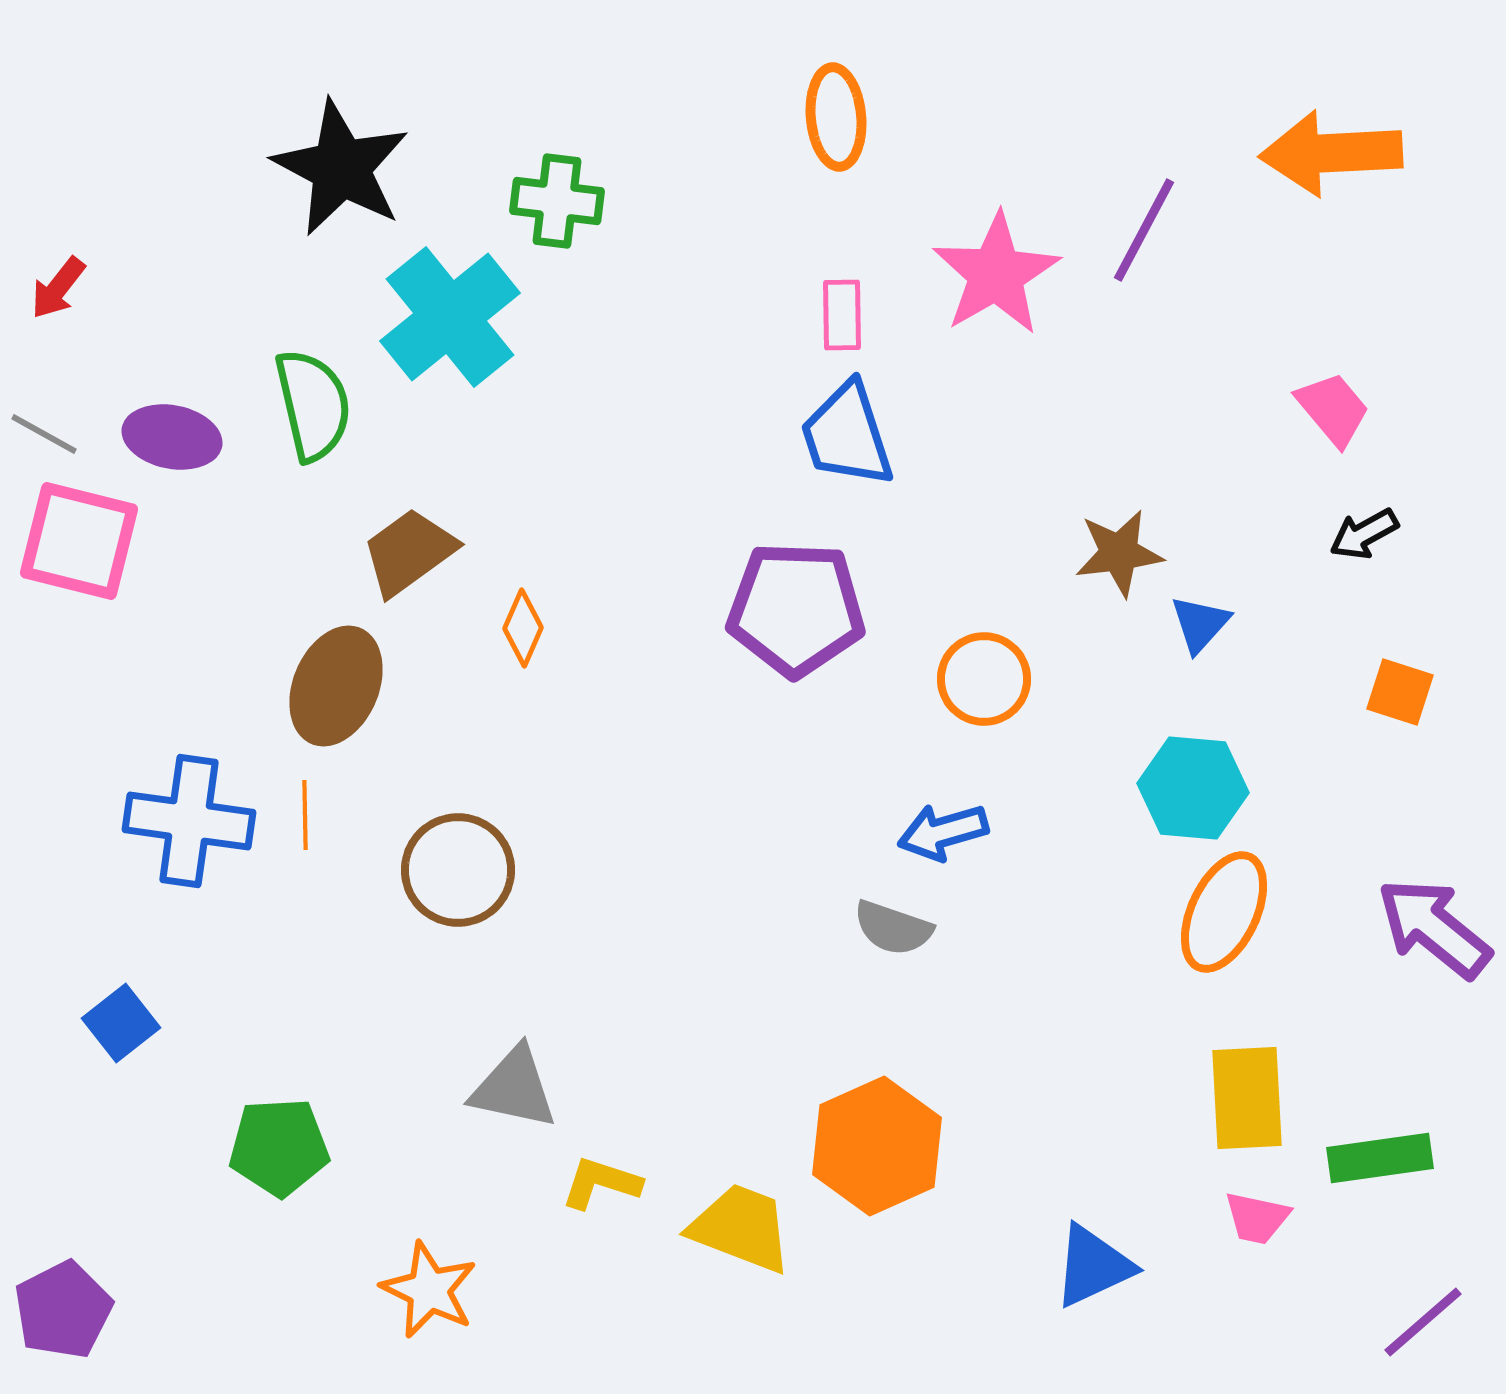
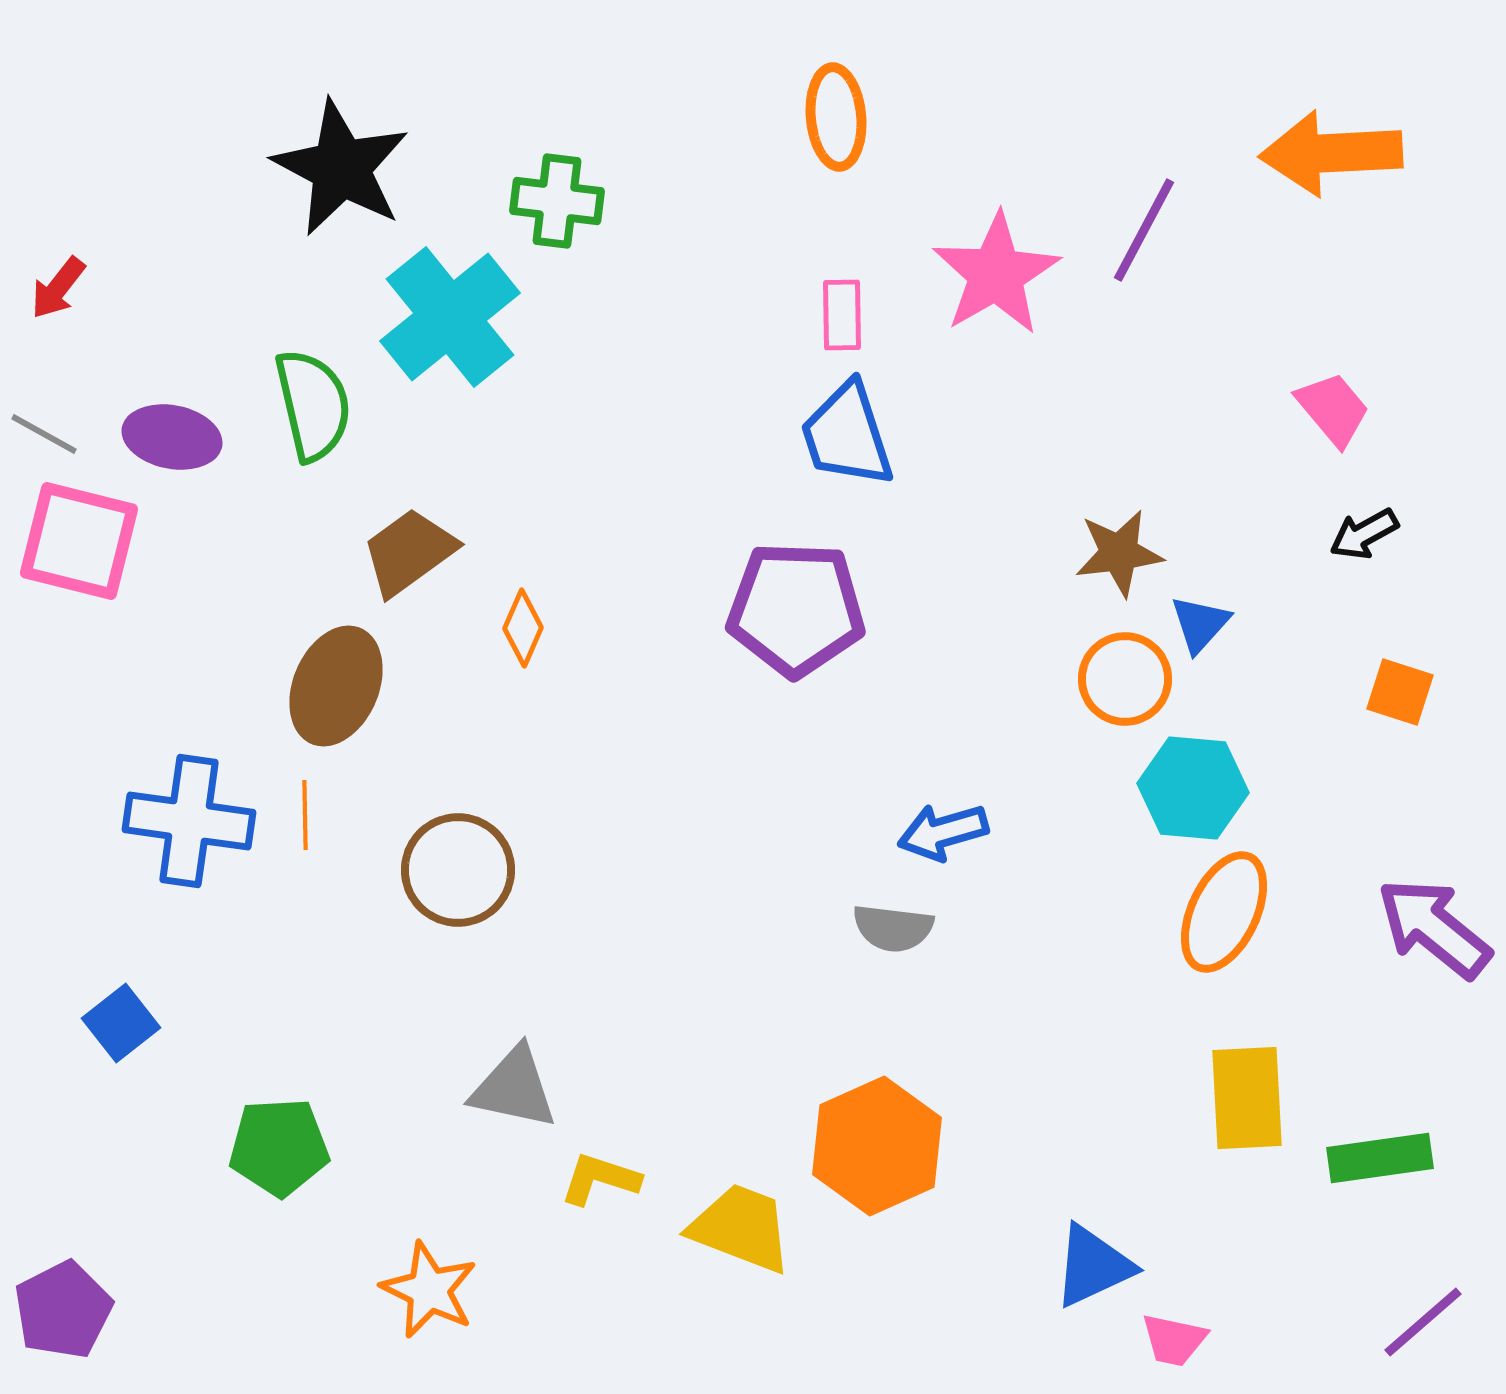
orange circle at (984, 679): moved 141 px right
gray semicircle at (893, 928): rotated 12 degrees counterclockwise
yellow L-shape at (601, 1183): moved 1 px left, 4 px up
pink trapezoid at (1257, 1218): moved 83 px left, 122 px down
